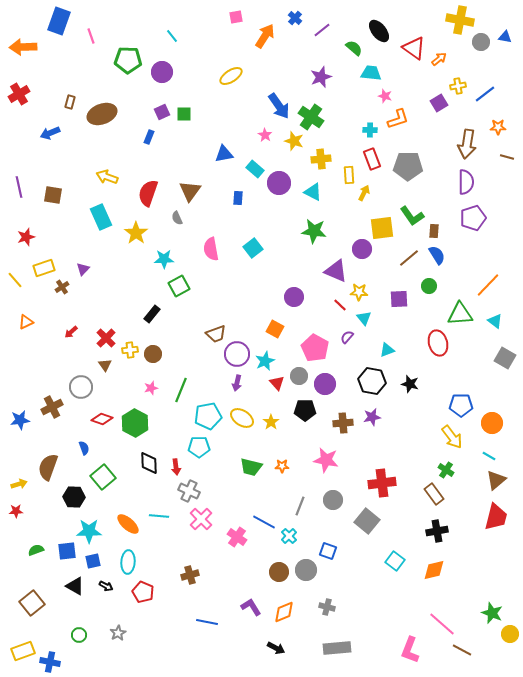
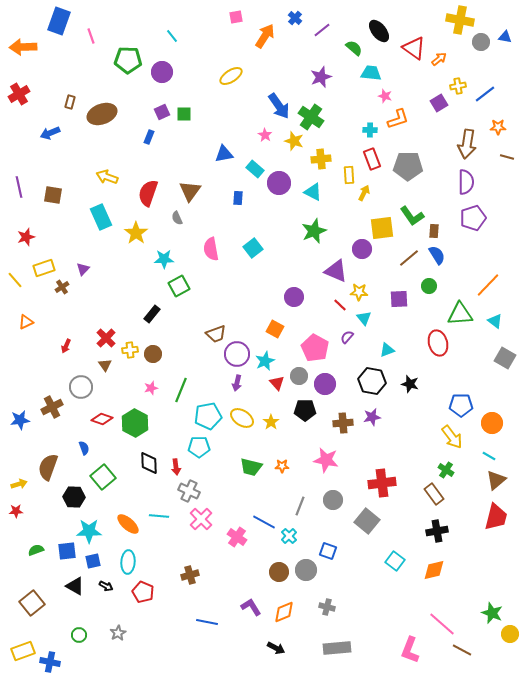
green star at (314, 231): rotated 30 degrees counterclockwise
red arrow at (71, 332): moved 5 px left, 14 px down; rotated 24 degrees counterclockwise
